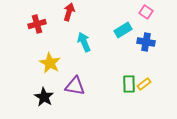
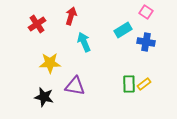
red arrow: moved 2 px right, 4 px down
red cross: rotated 18 degrees counterclockwise
yellow star: rotated 30 degrees counterclockwise
black star: rotated 18 degrees counterclockwise
